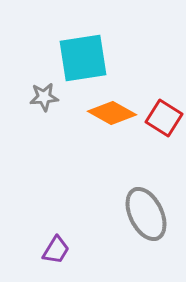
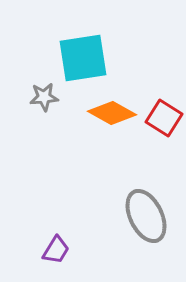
gray ellipse: moved 2 px down
